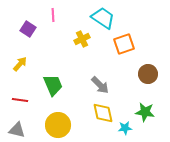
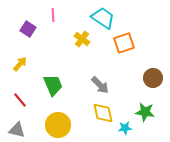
yellow cross: rotated 28 degrees counterclockwise
orange square: moved 1 px up
brown circle: moved 5 px right, 4 px down
red line: rotated 42 degrees clockwise
